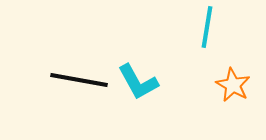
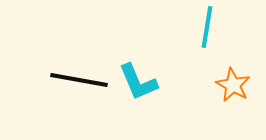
cyan L-shape: rotated 6 degrees clockwise
